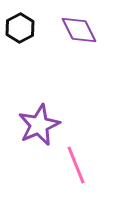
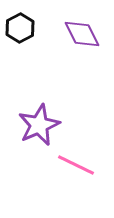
purple diamond: moved 3 px right, 4 px down
pink line: rotated 42 degrees counterclockwise
